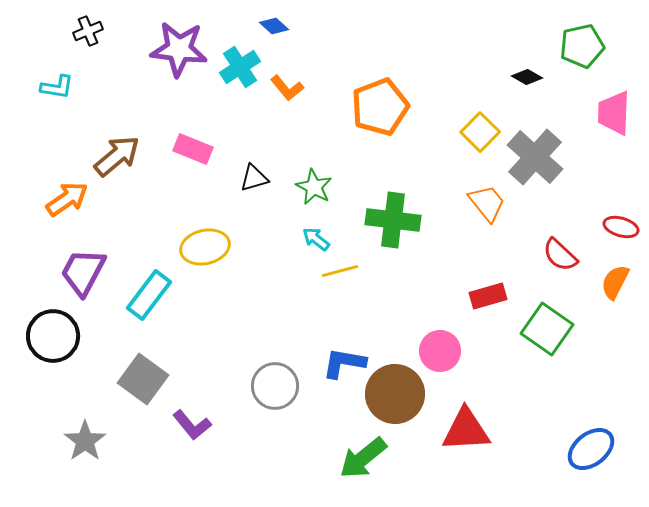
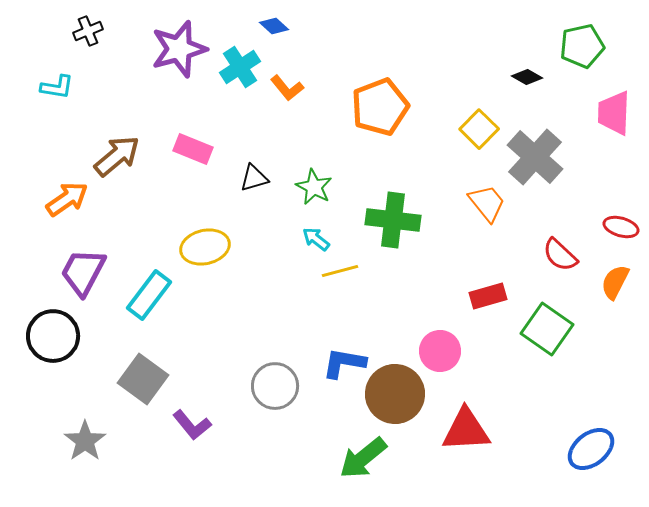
purple star: rotated 22 degrees counterclockwise
yellow square: moved 1 px left, 3 px up
